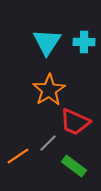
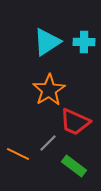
cyan triangle: rotated 24 degrees clockwise
orange line: moved 2 px up; rotated 60 degrees clockwise
